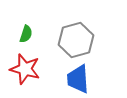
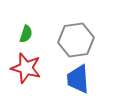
gray hexagon: rotated 8 degrees clockwise
red star: moved 1 px right, 1 px up
